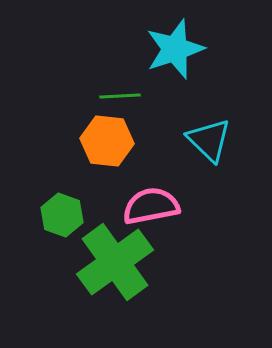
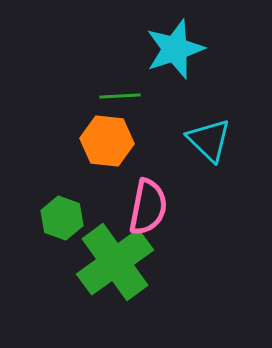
pink semicircle: moved 3 px left, 1 px down; rotated 112 degrees clockwise
green hexagon: moved 3 px down
